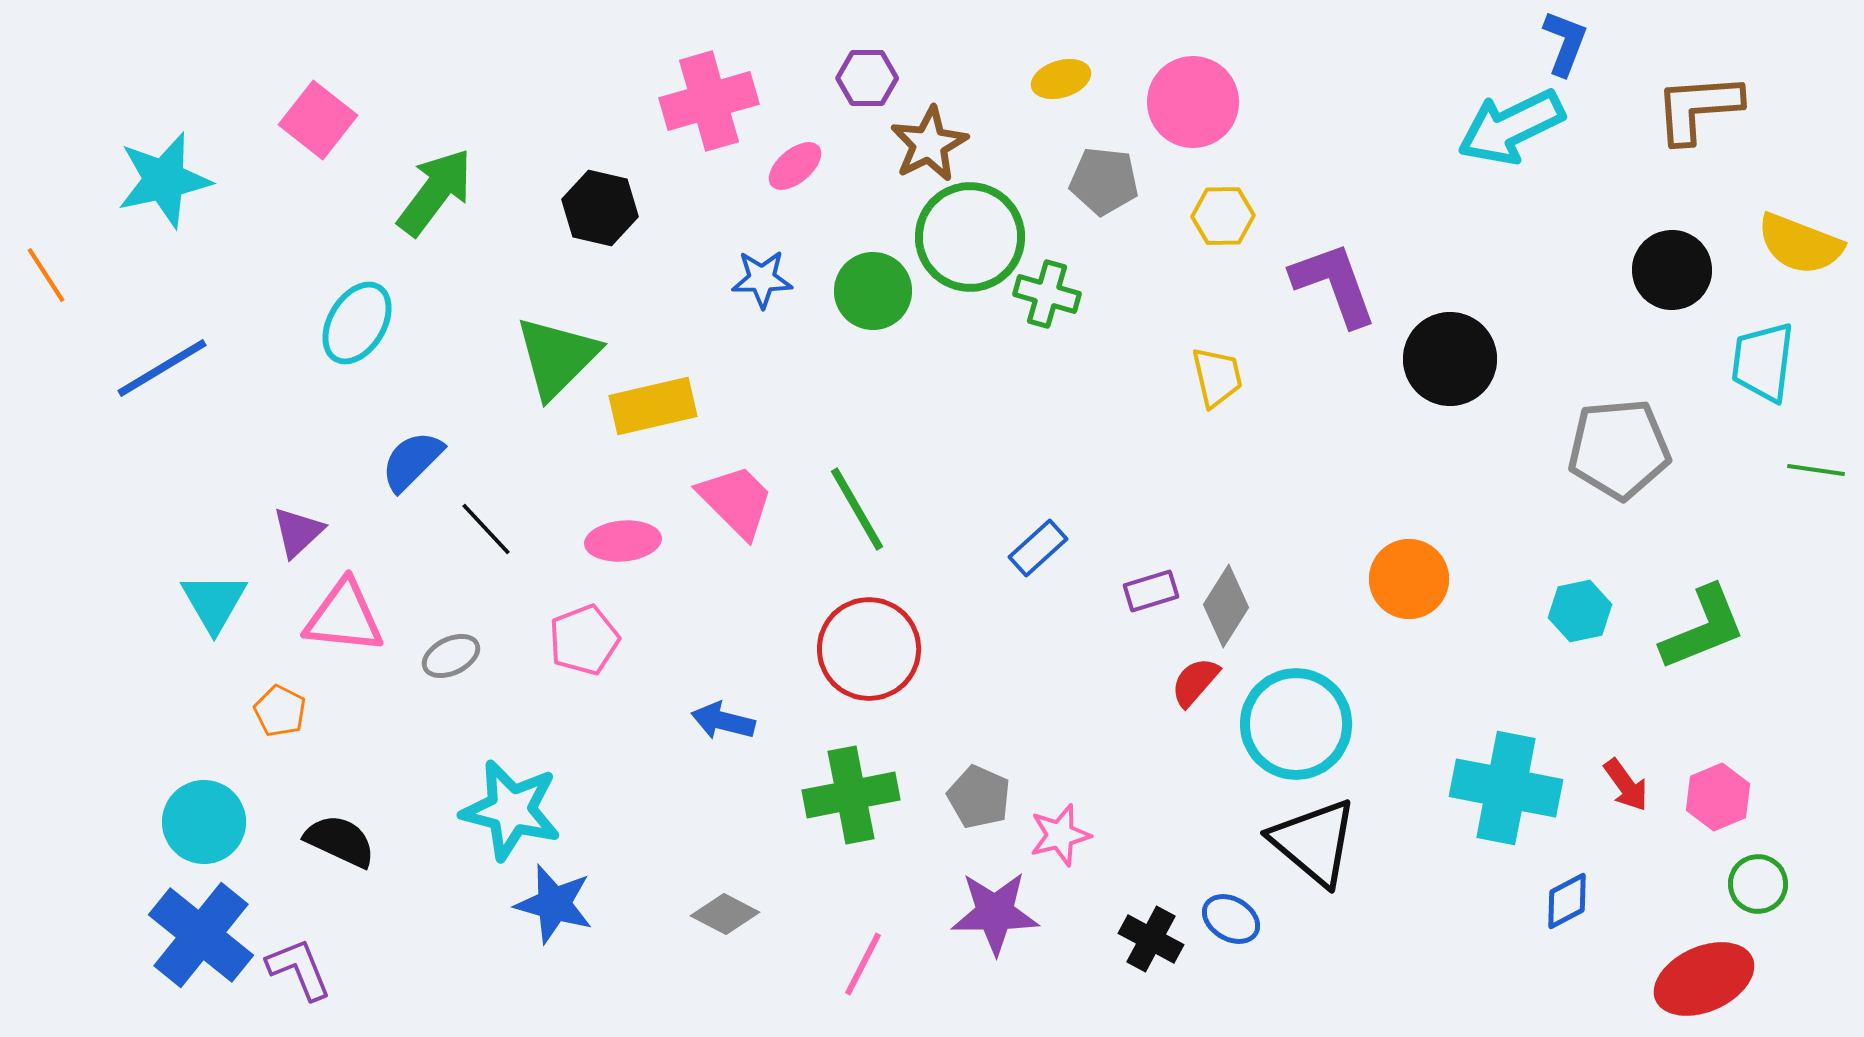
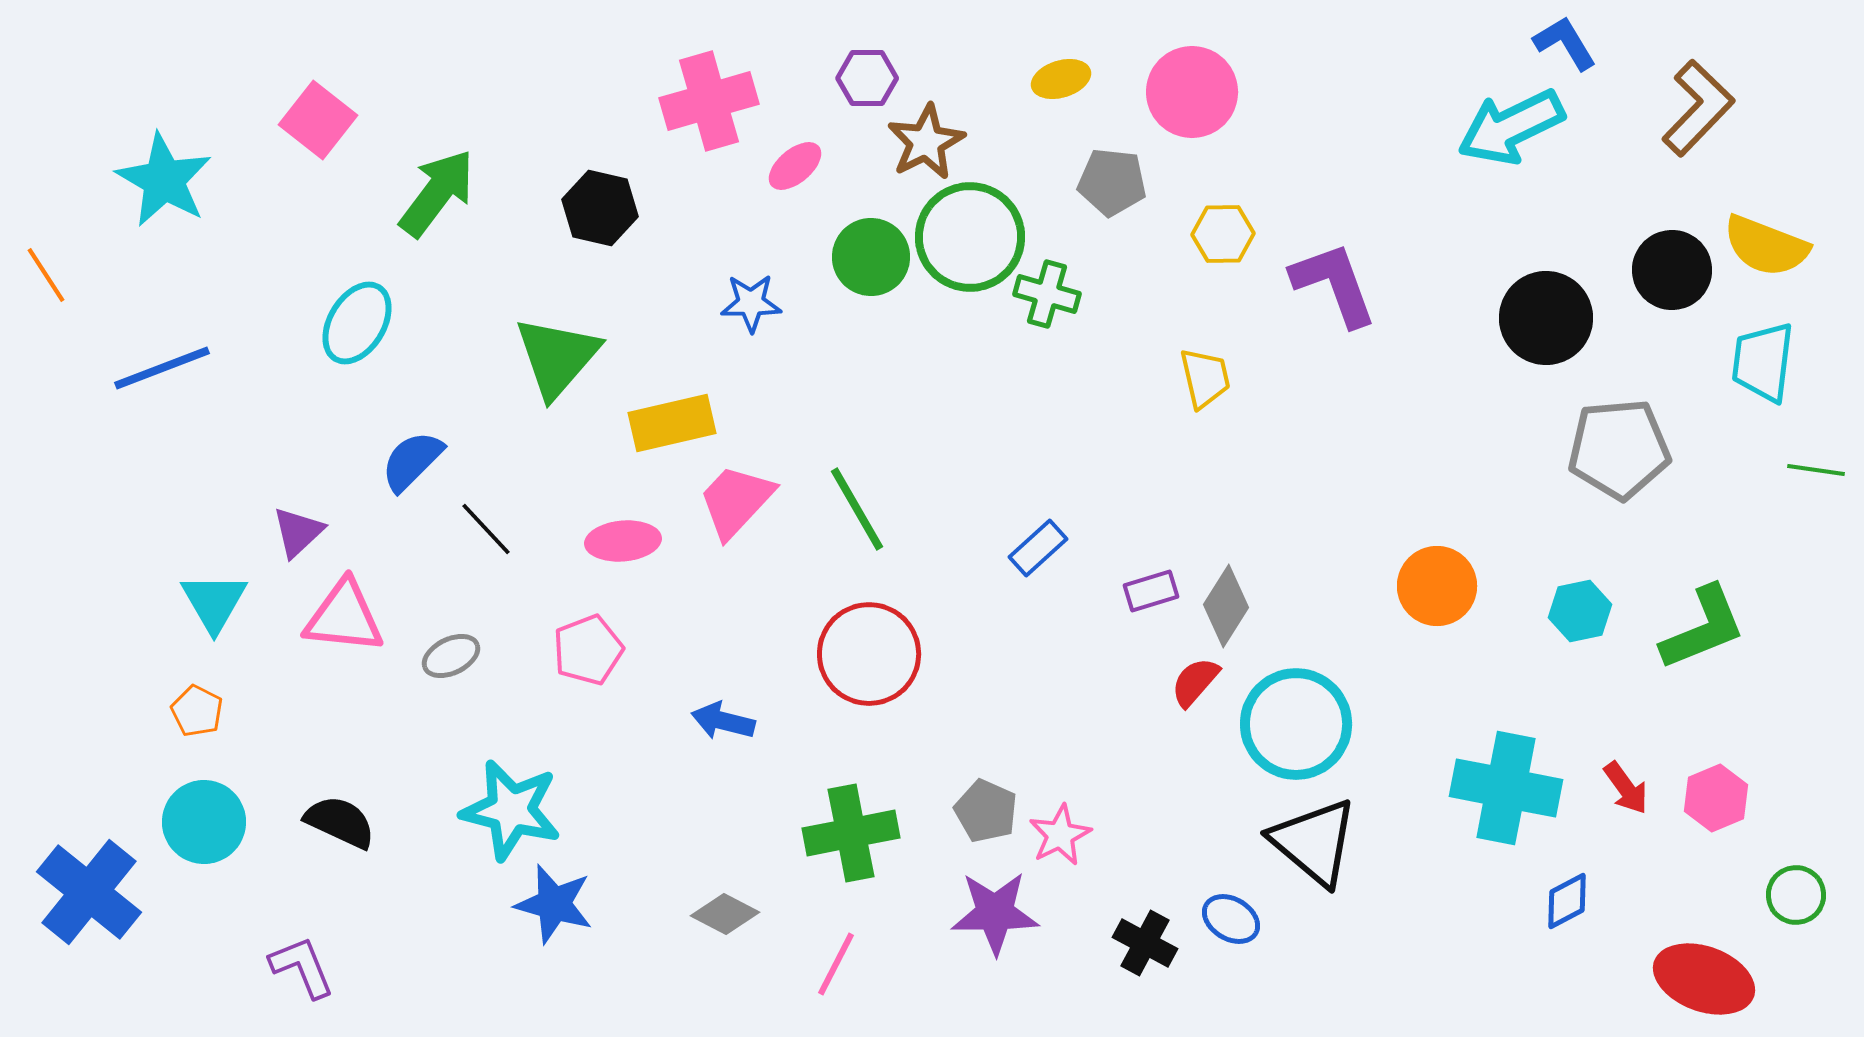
blue L-shape at (1565, 43): rotated 52 degrees counterclockwise
pink circle at (1193, 102): moved 1 px left, 10 px up
brown L-shape at (1698, 108): rotated 138 degrees clockwise
brown star at (929, 144): moved 3 px left, 2 px up
cyan star at (164, 180): rotated 30 degrees counterclockwise
gray pentagon at (1104, 181): moved 8 px right, 1 px down
green arrow at (435, 192): moved 2 px right, 1 px down
yellow hexagon at (1223, 216): moved 18 px down
yellow semicircle at (1800, 244): moved 34 px left, 2 px down
blue star at (762, 279): moved 11 px left, 24 px down
green circle at (873, 291): moved 2 px left, 34 px up
green triangle at (557, 357): rotated 4 degrees counterclockwise
black circle at (1450, 359): moved 96 px right, 41 px up
blue line at (162, 368): rotated 10 degrees clockwise
yellow trapezoid at (1217, 377): moved 12 px left, 1 px down
yellow rectangle at (653, 406): moved 19 px right, 17 px down
pink trapezoid at (736, 501): rotated 92 degrees counterclockwise
orange circle at (1409, 579): moved 28 px right, 7 px down
pink pentagon at (584, 640): moved 4 px right, 10 px down
red circle at (869, 649): moved 5 px down
orange pentagon at (280, 711): moved 83 px left
red arrow at (1626, 785): moved 3 px down
green cross at (851, 795): moved 38 px down
gray pentagon at (979, 797): moved 7 px right, 14 px down
pink hexagon at (1718, 797): moved 2 px left, 1 px down
pink star at (1060, 835): rotated 12 degrees counterclockwise
black semicircle at (340, 841): moved 19 px up
green circle at (1758, 884): moved 38 px right, 11 px down
blue cross at (201, 935): moved 112 px left, 43 px up
black cross at (1151, 939): moved 6 px left, 4 px down
pink line at (863, 964): moved 27 px left
purple L-shape at (299, 969): moved 3 px right, 2 px up
red ellipse at (1704, 979): rotated 44 degrees clockwise
